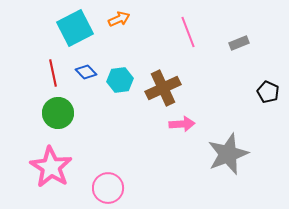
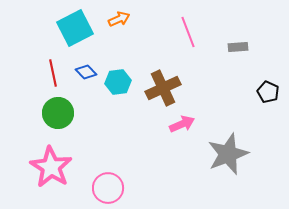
gray rectangle: moved 1 px left, 4 px down; rotated 18 degrees clockwise
cyan hexagon: moved 2 px left, 2 px down
pink arrow: rotated 20 degrees counterclockwise
